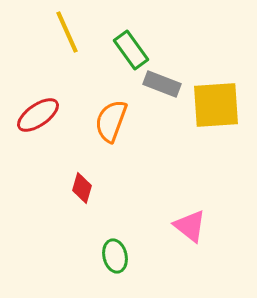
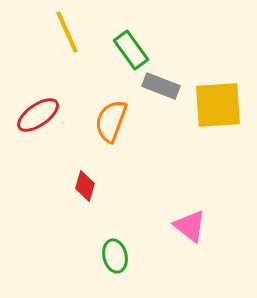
gray rectangle: moved 1 px left, 2 px down
yellow square: moved 2 px right
red diamond: moved 3 px right, 2 px up
